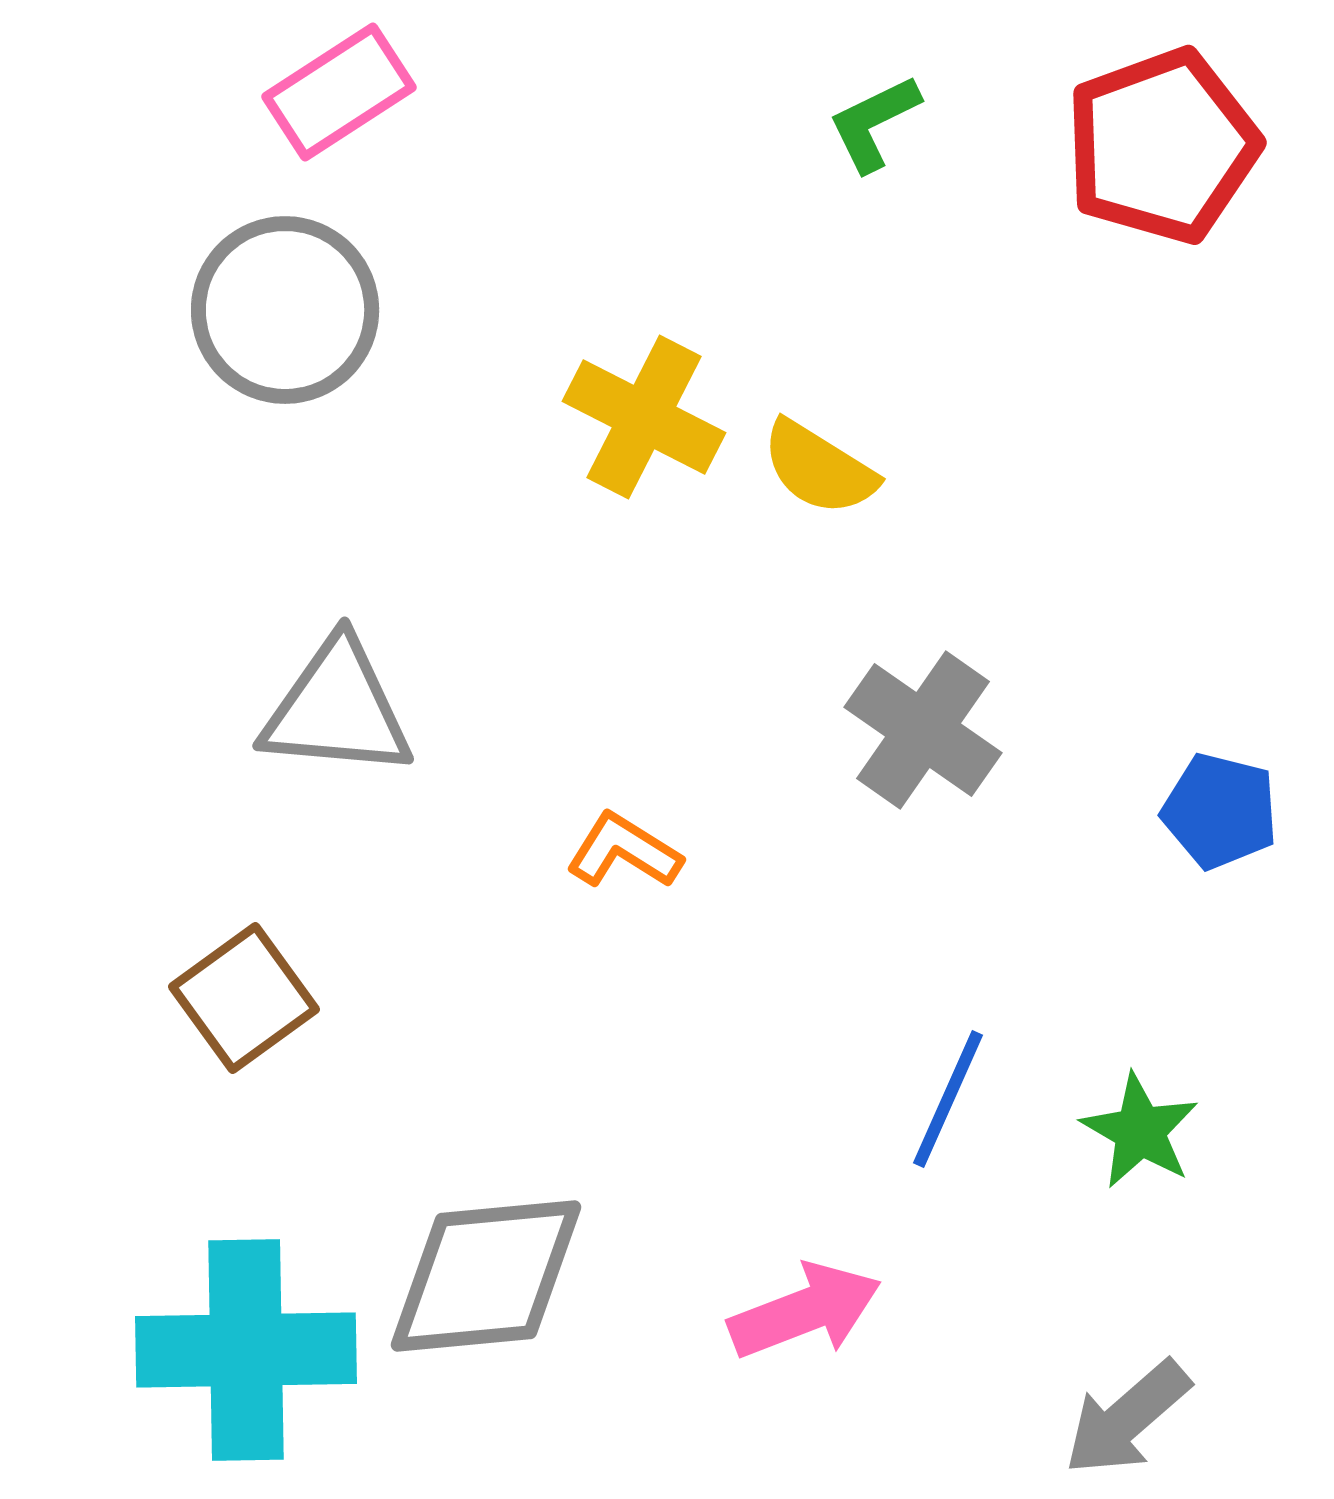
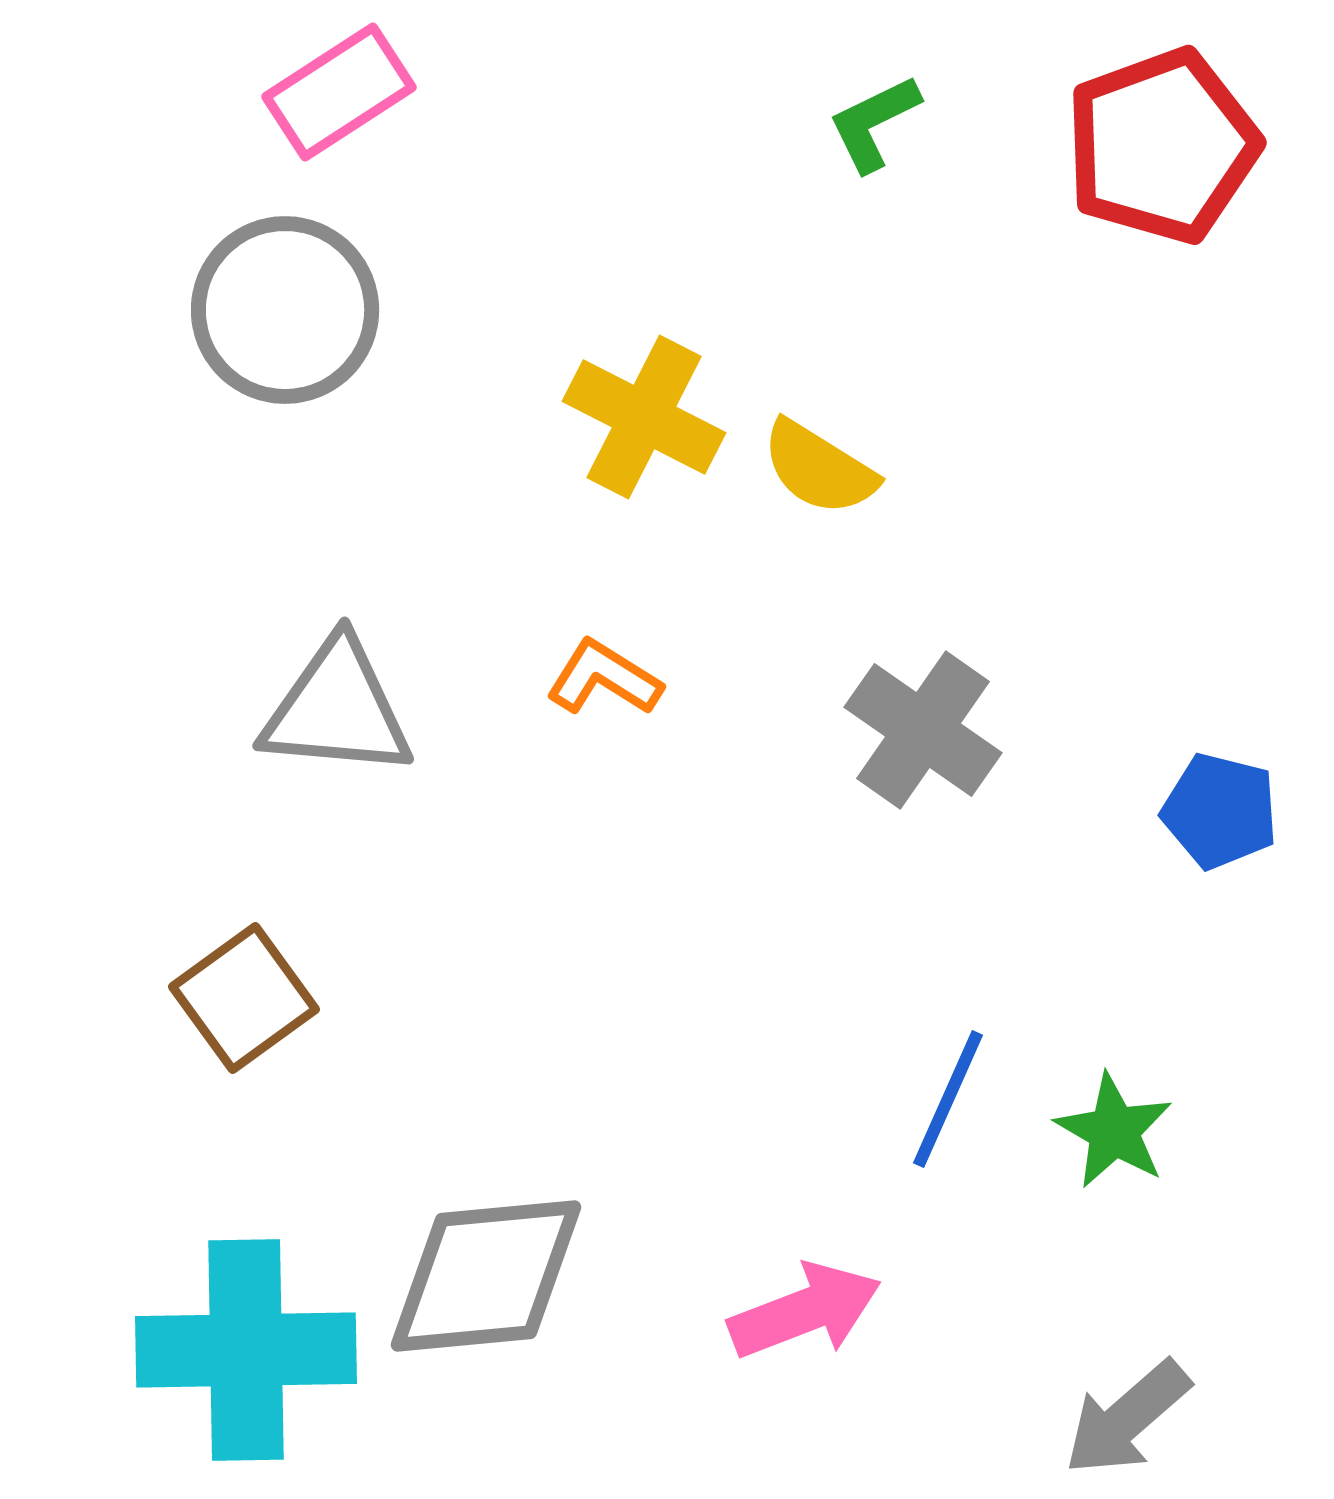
orange L-shape: moved 20 px left, 173 px up
green star: moved 26 px left
